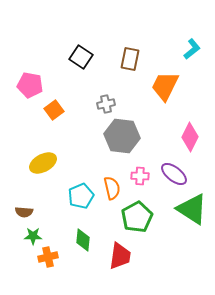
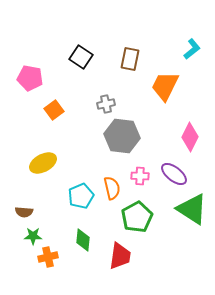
pink pentagon: moved 7 px up
